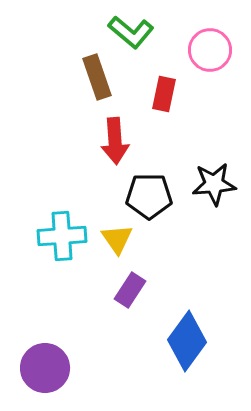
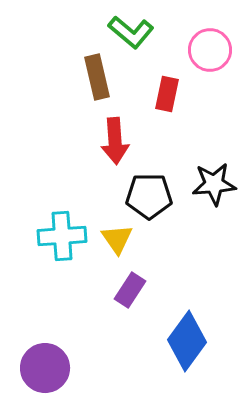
brown rectangle: rotated 6 degrees clockwise
red rectangle: moved 3 px right
